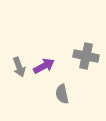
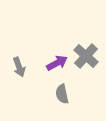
gray cross: rotated 30 degrees clockwise
purple arrow: moved 13 px right, 3 px up
